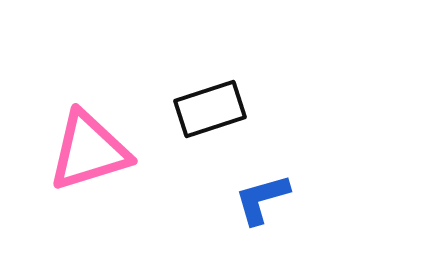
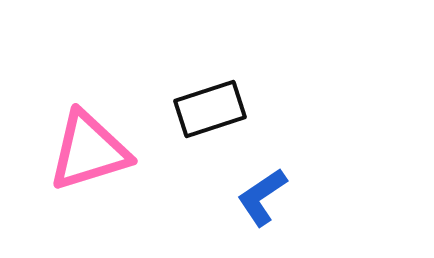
blue L-shape: moved 2 px up; rotated 18 degrees counterclockwise
